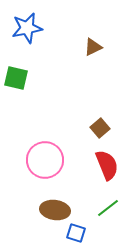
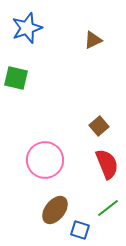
blue star: rotated 8 degrees counterclockwise
brown triangle: moved 7 px up
brown square: moved 1 px left, 2 px up
red semicircle: moved 1 px up
brown ellipse: rotated 60 degrees counterclockwise
blue square: moved 4 px right, 3 px up
